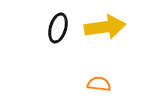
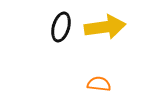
black ellipse: moved 3 px right, 1 px up
